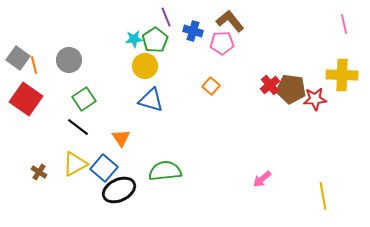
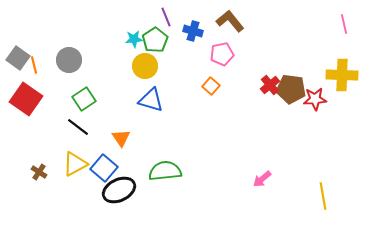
pink pentagon: moved 11 px down; rotated 10 degrees counterclockwise
